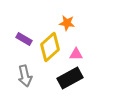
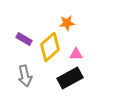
orange star: rotated 14 degrees counterclockwise
